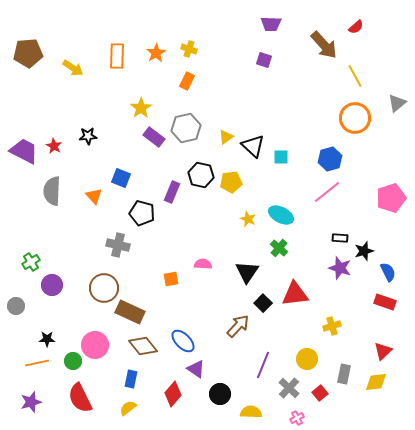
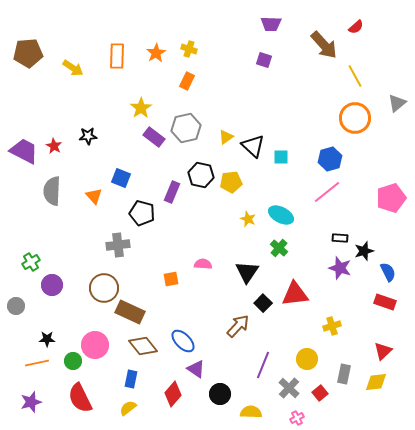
gray cross at (118, 245): rotated 20 degrees counterclockwise
